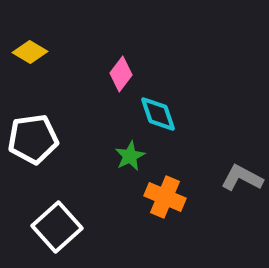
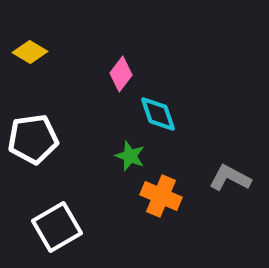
green star: rotated 24 degrees counterclockwise
gray L-shape: moved 12 px left
orange cross: moved 4 px left, 1 px up
white square: rotated 12 degrees clockwise
